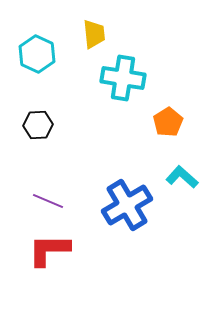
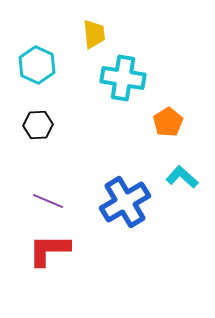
cyan hexagon: moved 11 px down
blue cross: moved 2 px left, 3 px up
